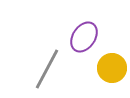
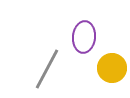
purple ellipse: rotated 28 degrees counterclockwise
